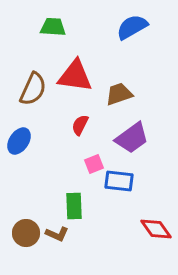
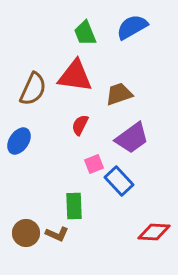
green trapezoid: moved 32 px right, 6 px down; rotated 116 degrees counterclockwise
blue rectangle: rotated 40 degrees clockwise
red diamond: moved 2 px left, 3 px down; rotated 52 degrees counterclockwise
